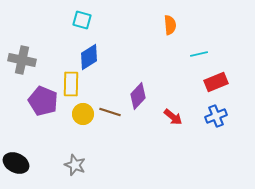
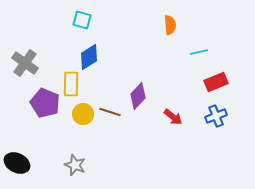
cyan line: moved 2 px up
gray cross: moved 3 px right, 3 px down; rotated 24 degrees clockwise
purple pentagon: moved 2 px right, 2 px down
black ellipse: moved 1 px right
